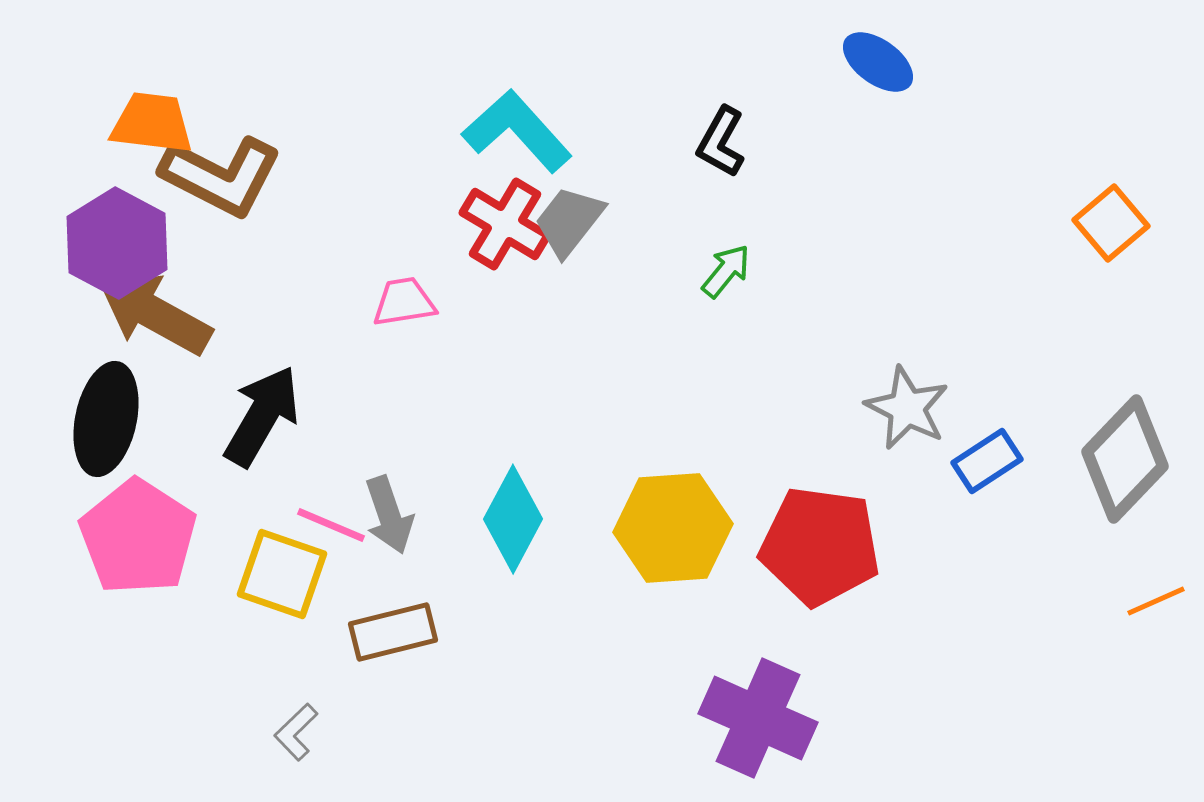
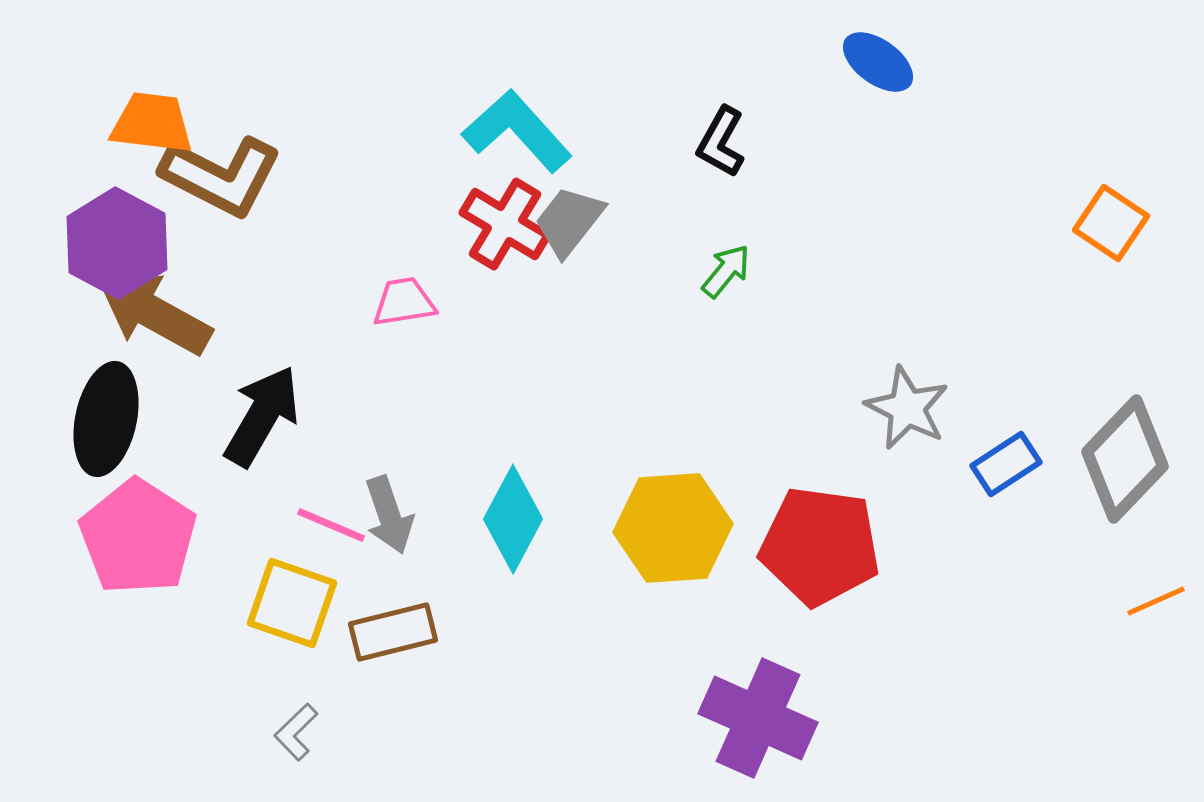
orange square: rotated 16 degrees counterclockwise
blue rectangle: moved 19 px right, 3 px down
yellow square: moved 10 px right, 29 px down
